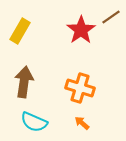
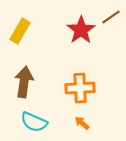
orange cross: rotated 20 degrees counterclockwise
